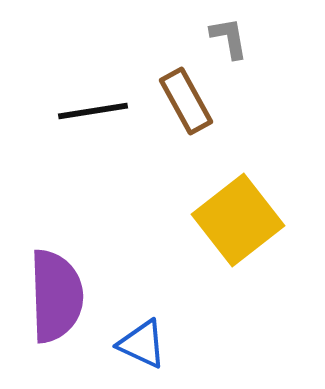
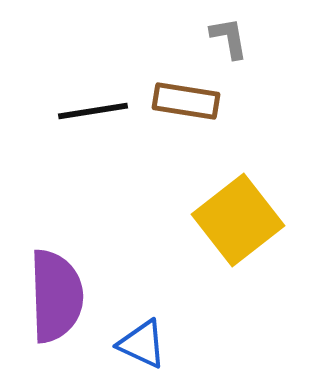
brown rectangle: rotated 52 degrees counterclockwise
